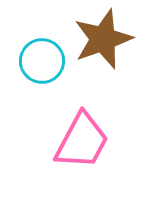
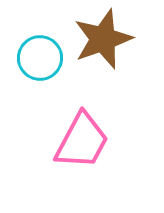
cyan circle: moved 2 px left, 3 px up
